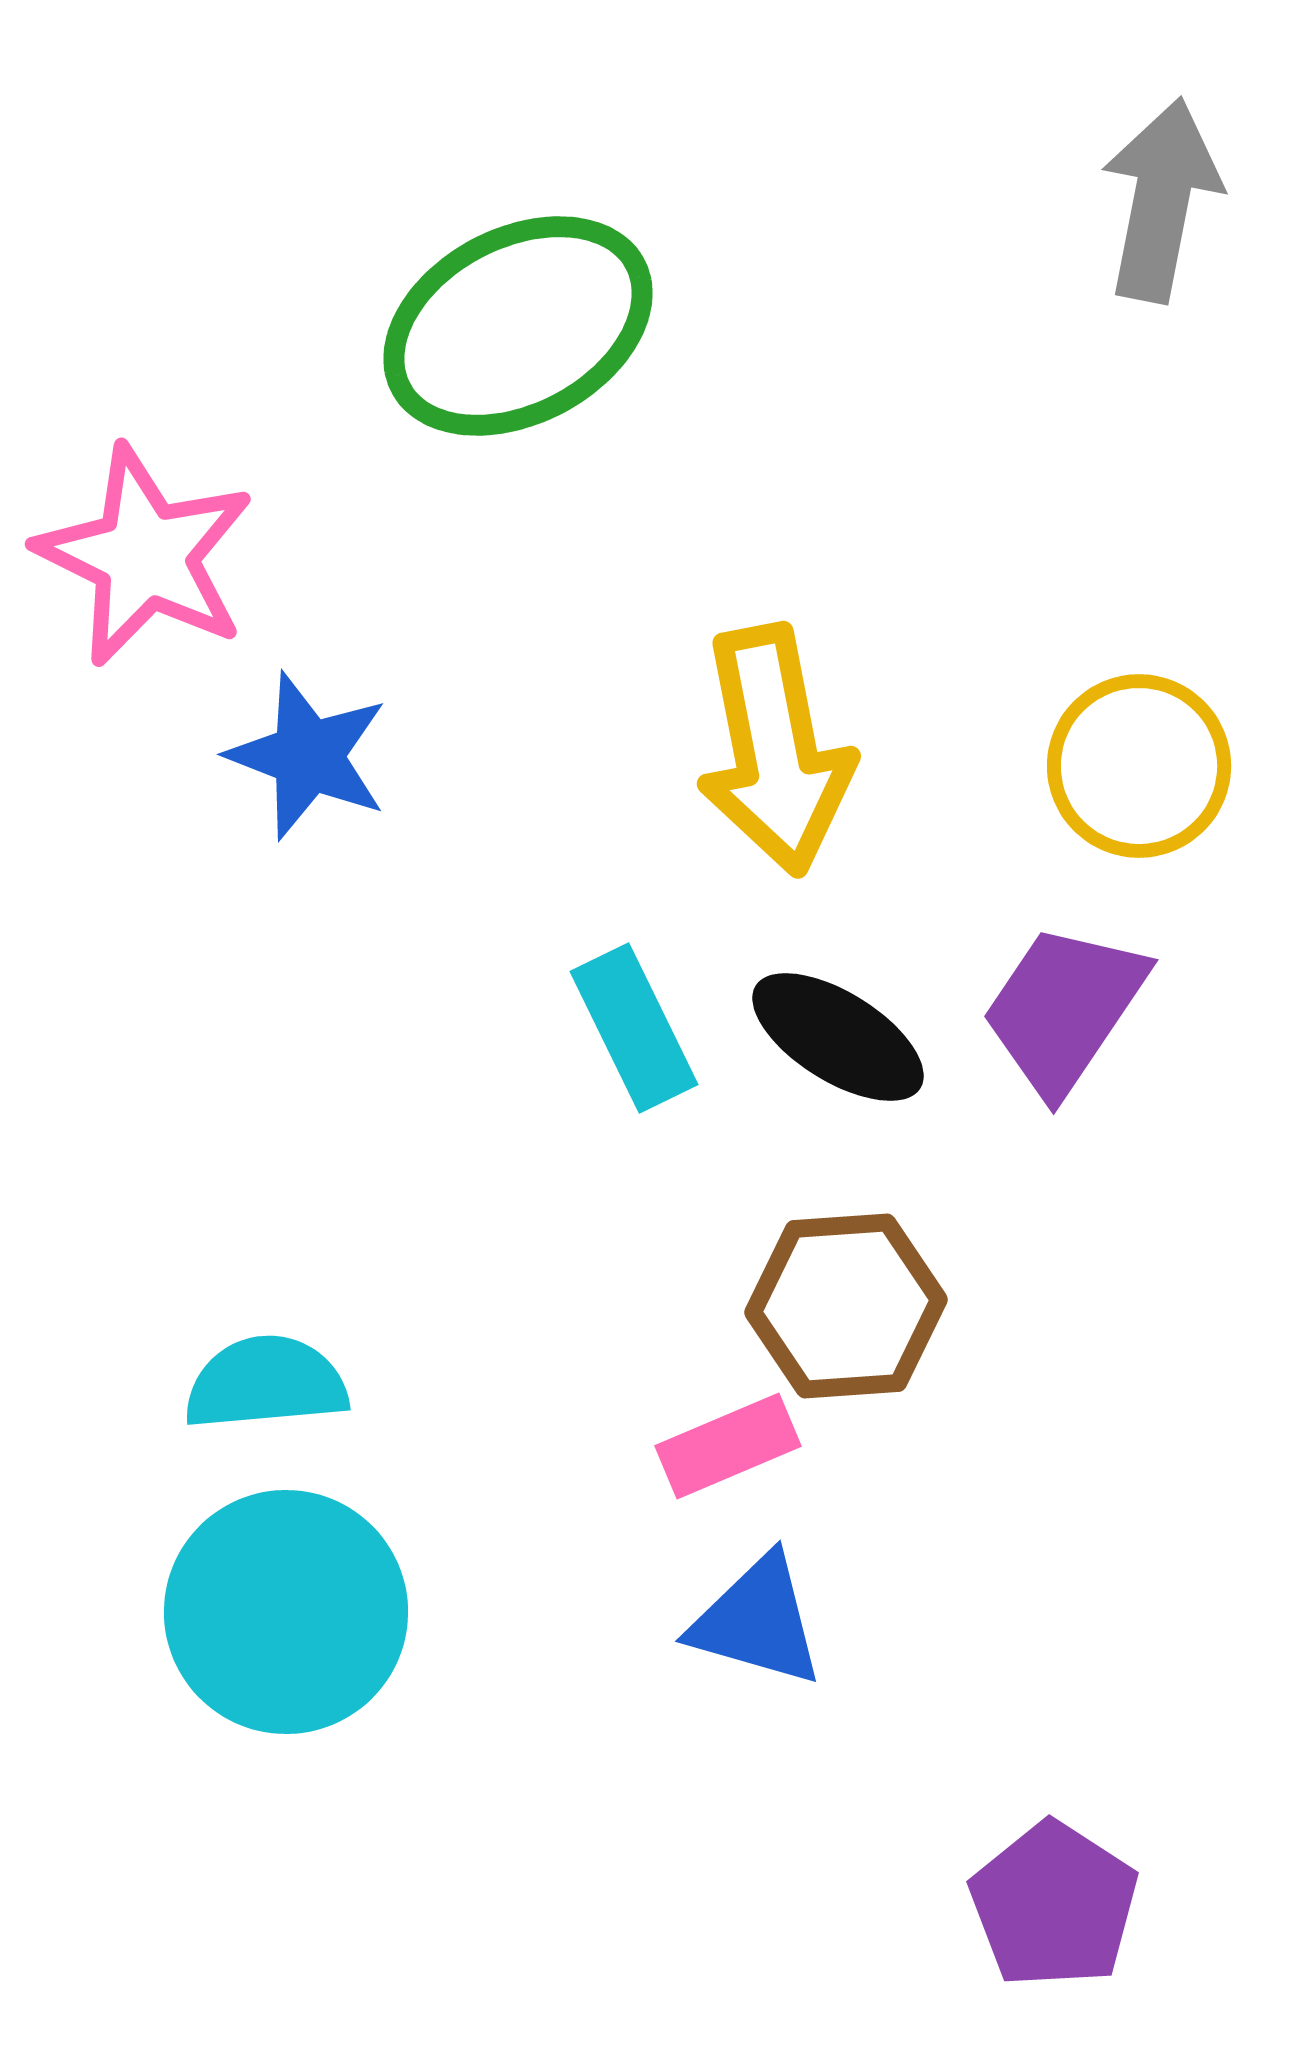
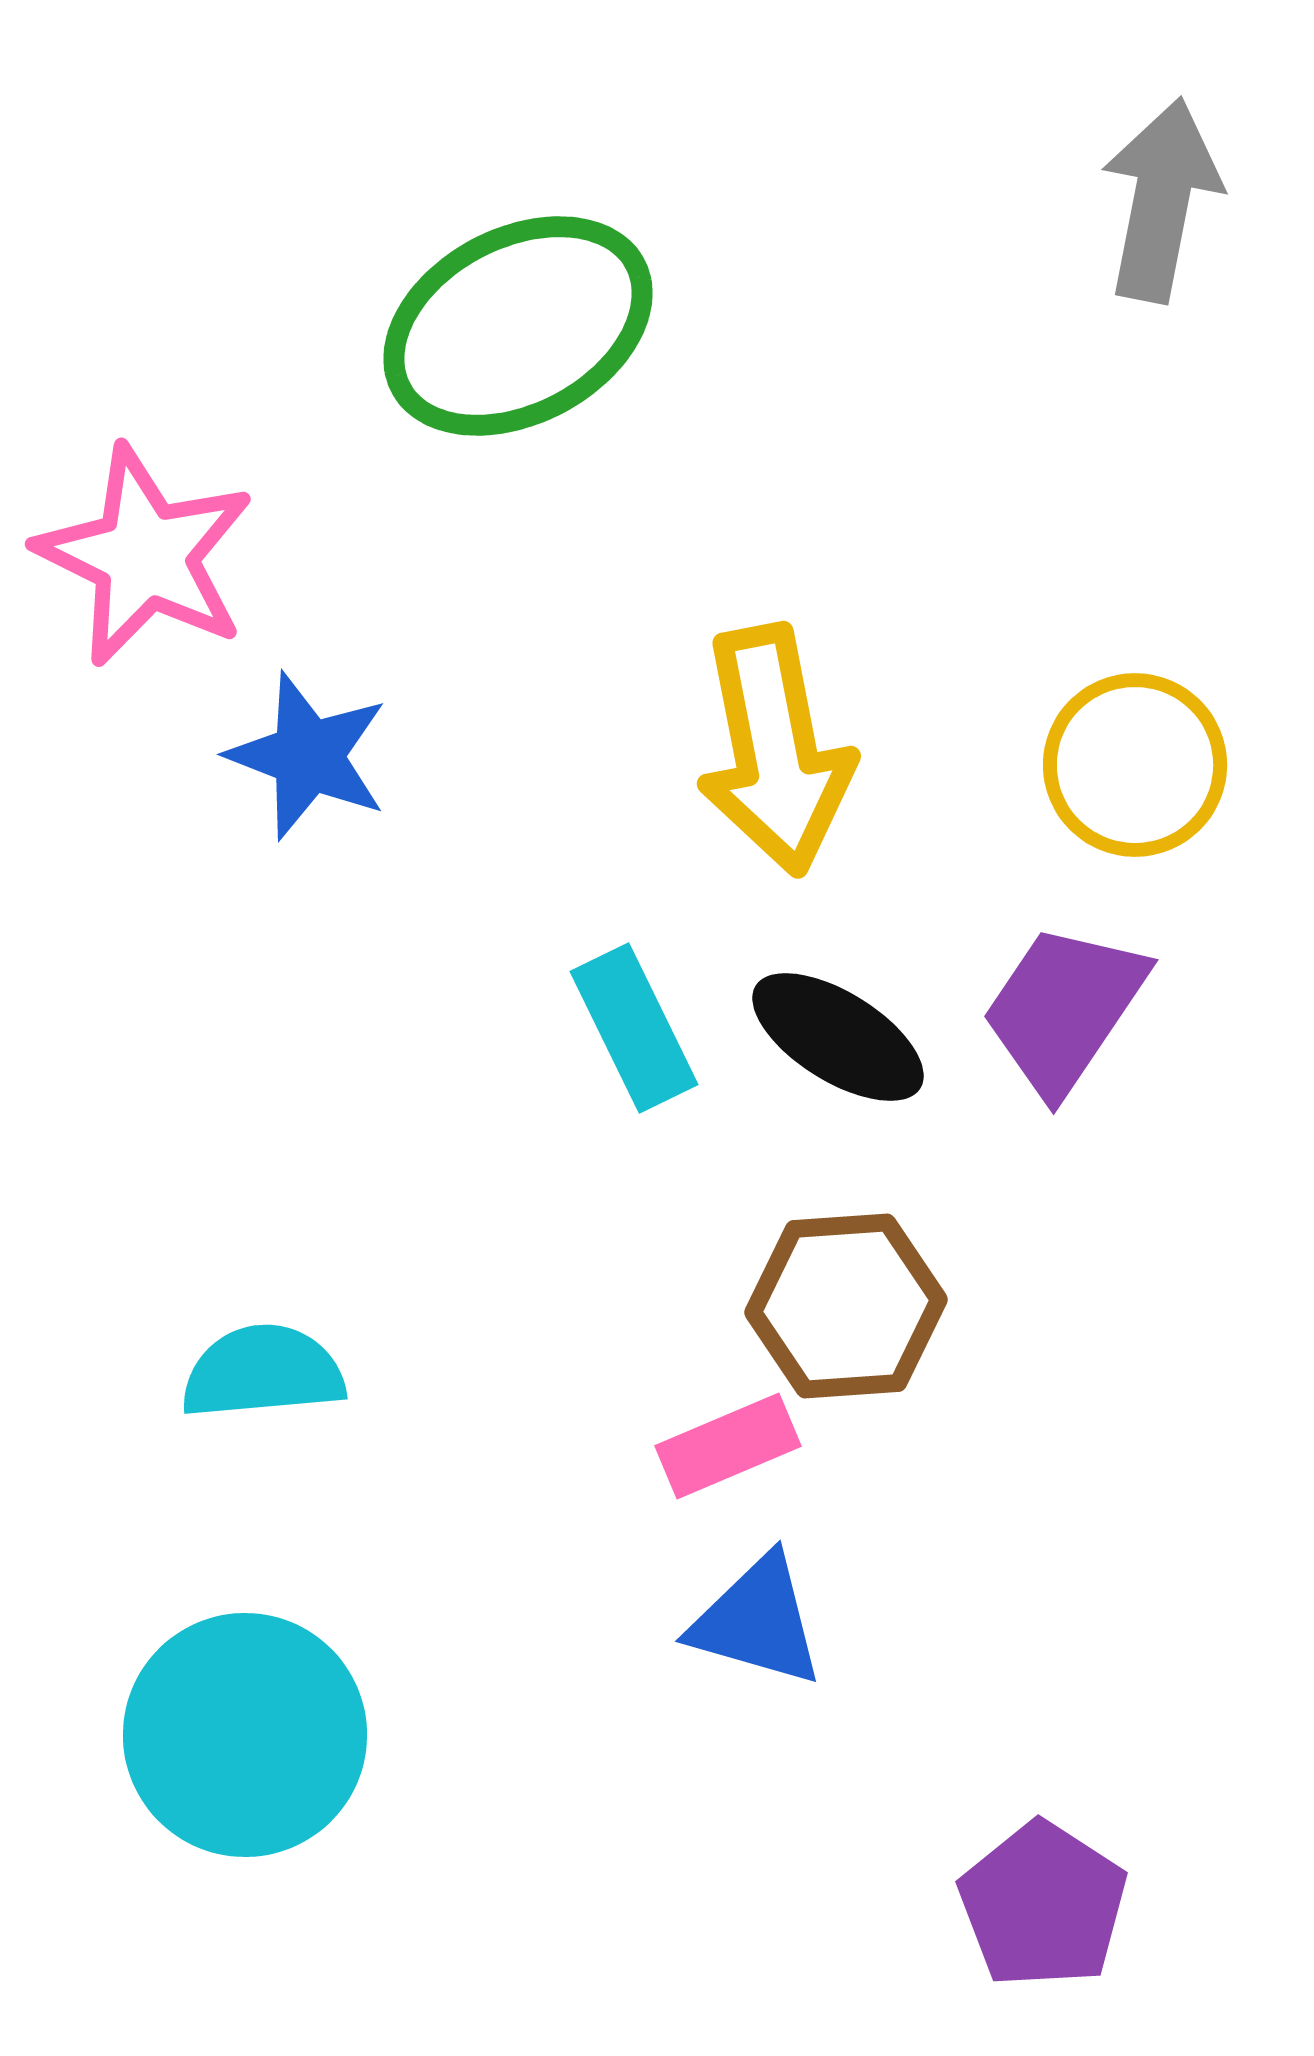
yellow circle: moved 4 px left, 1 px up
cyan semicircle: moved 3 px left, 11 px up
cyan circle: moved 41 px left, 123 px down
purple pentagon: moved 11 px left
